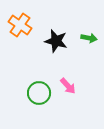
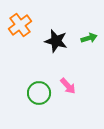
orange cross: rotated 20 degrees clockwise
green arrow: rotated 28 degrees counterclockwise
